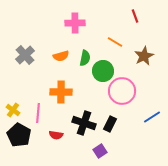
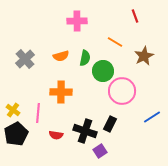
pink cross: moved 2 px right, 2 px up
gray cross: moved 4 px down
black cross: moved 1 px right, 8 px down
black pentagon: moved 3 px left, 1 px up; rotated 15 degrees clockwise
